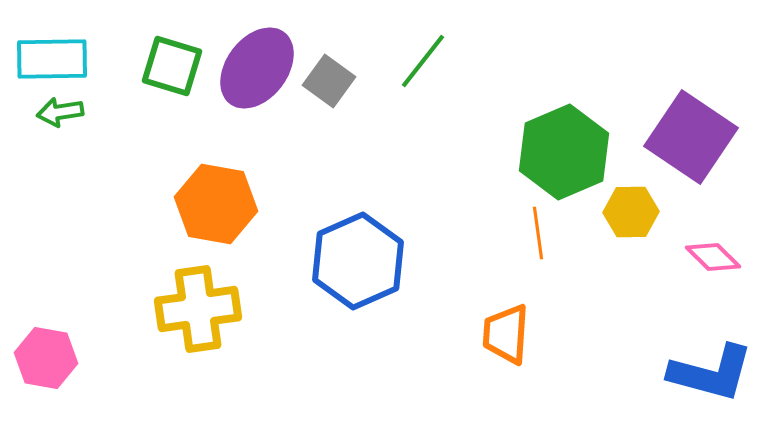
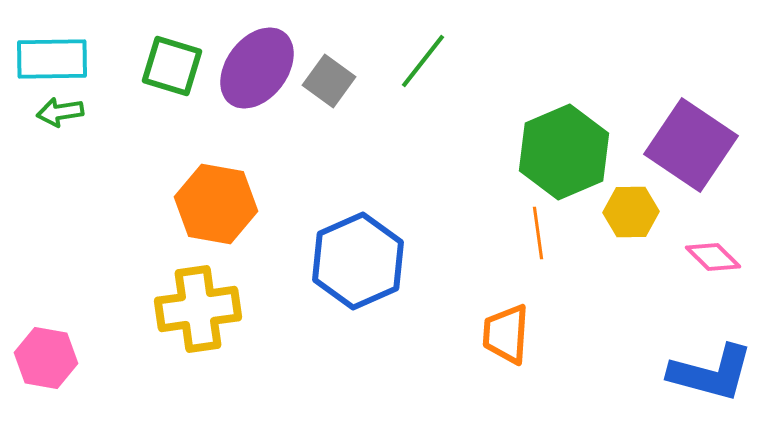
purple square: moved 8 px down
